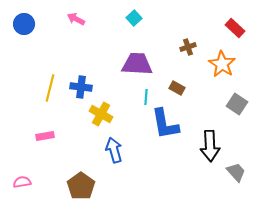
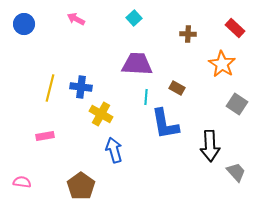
brown cross: moved 13 px up; rotated 21 degrees clockwise
pink semicircle: rotated 18 degrees clockwise
